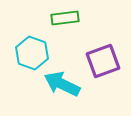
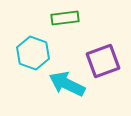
cyan hexagon: moved 1 px right
cyan arrow: moved 5 px right
